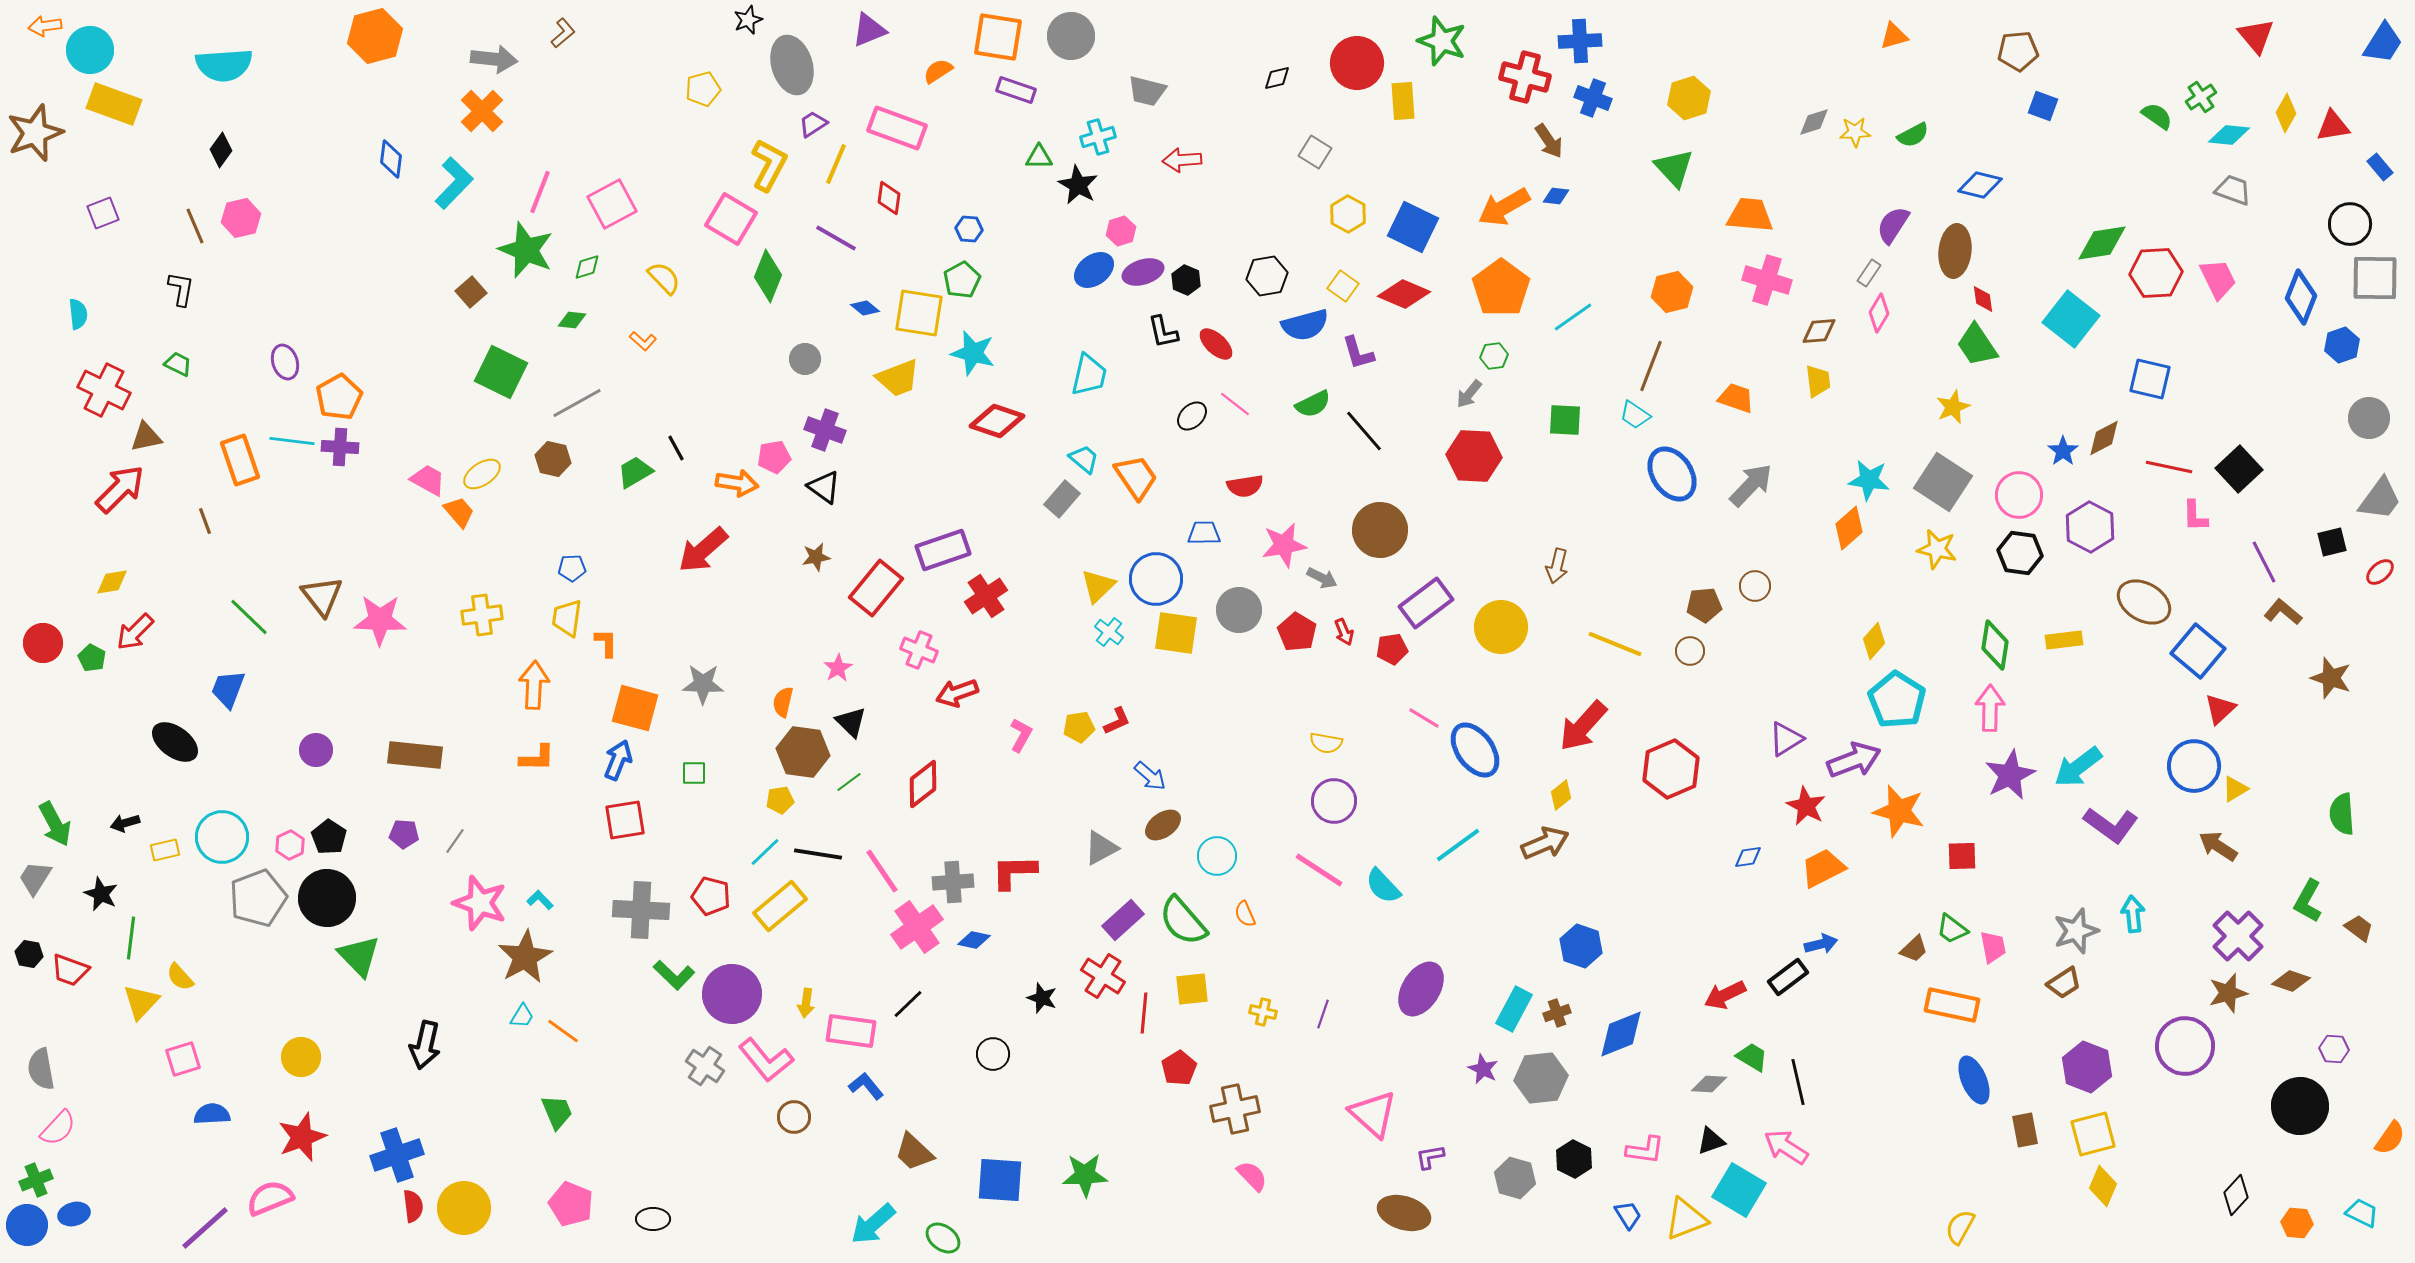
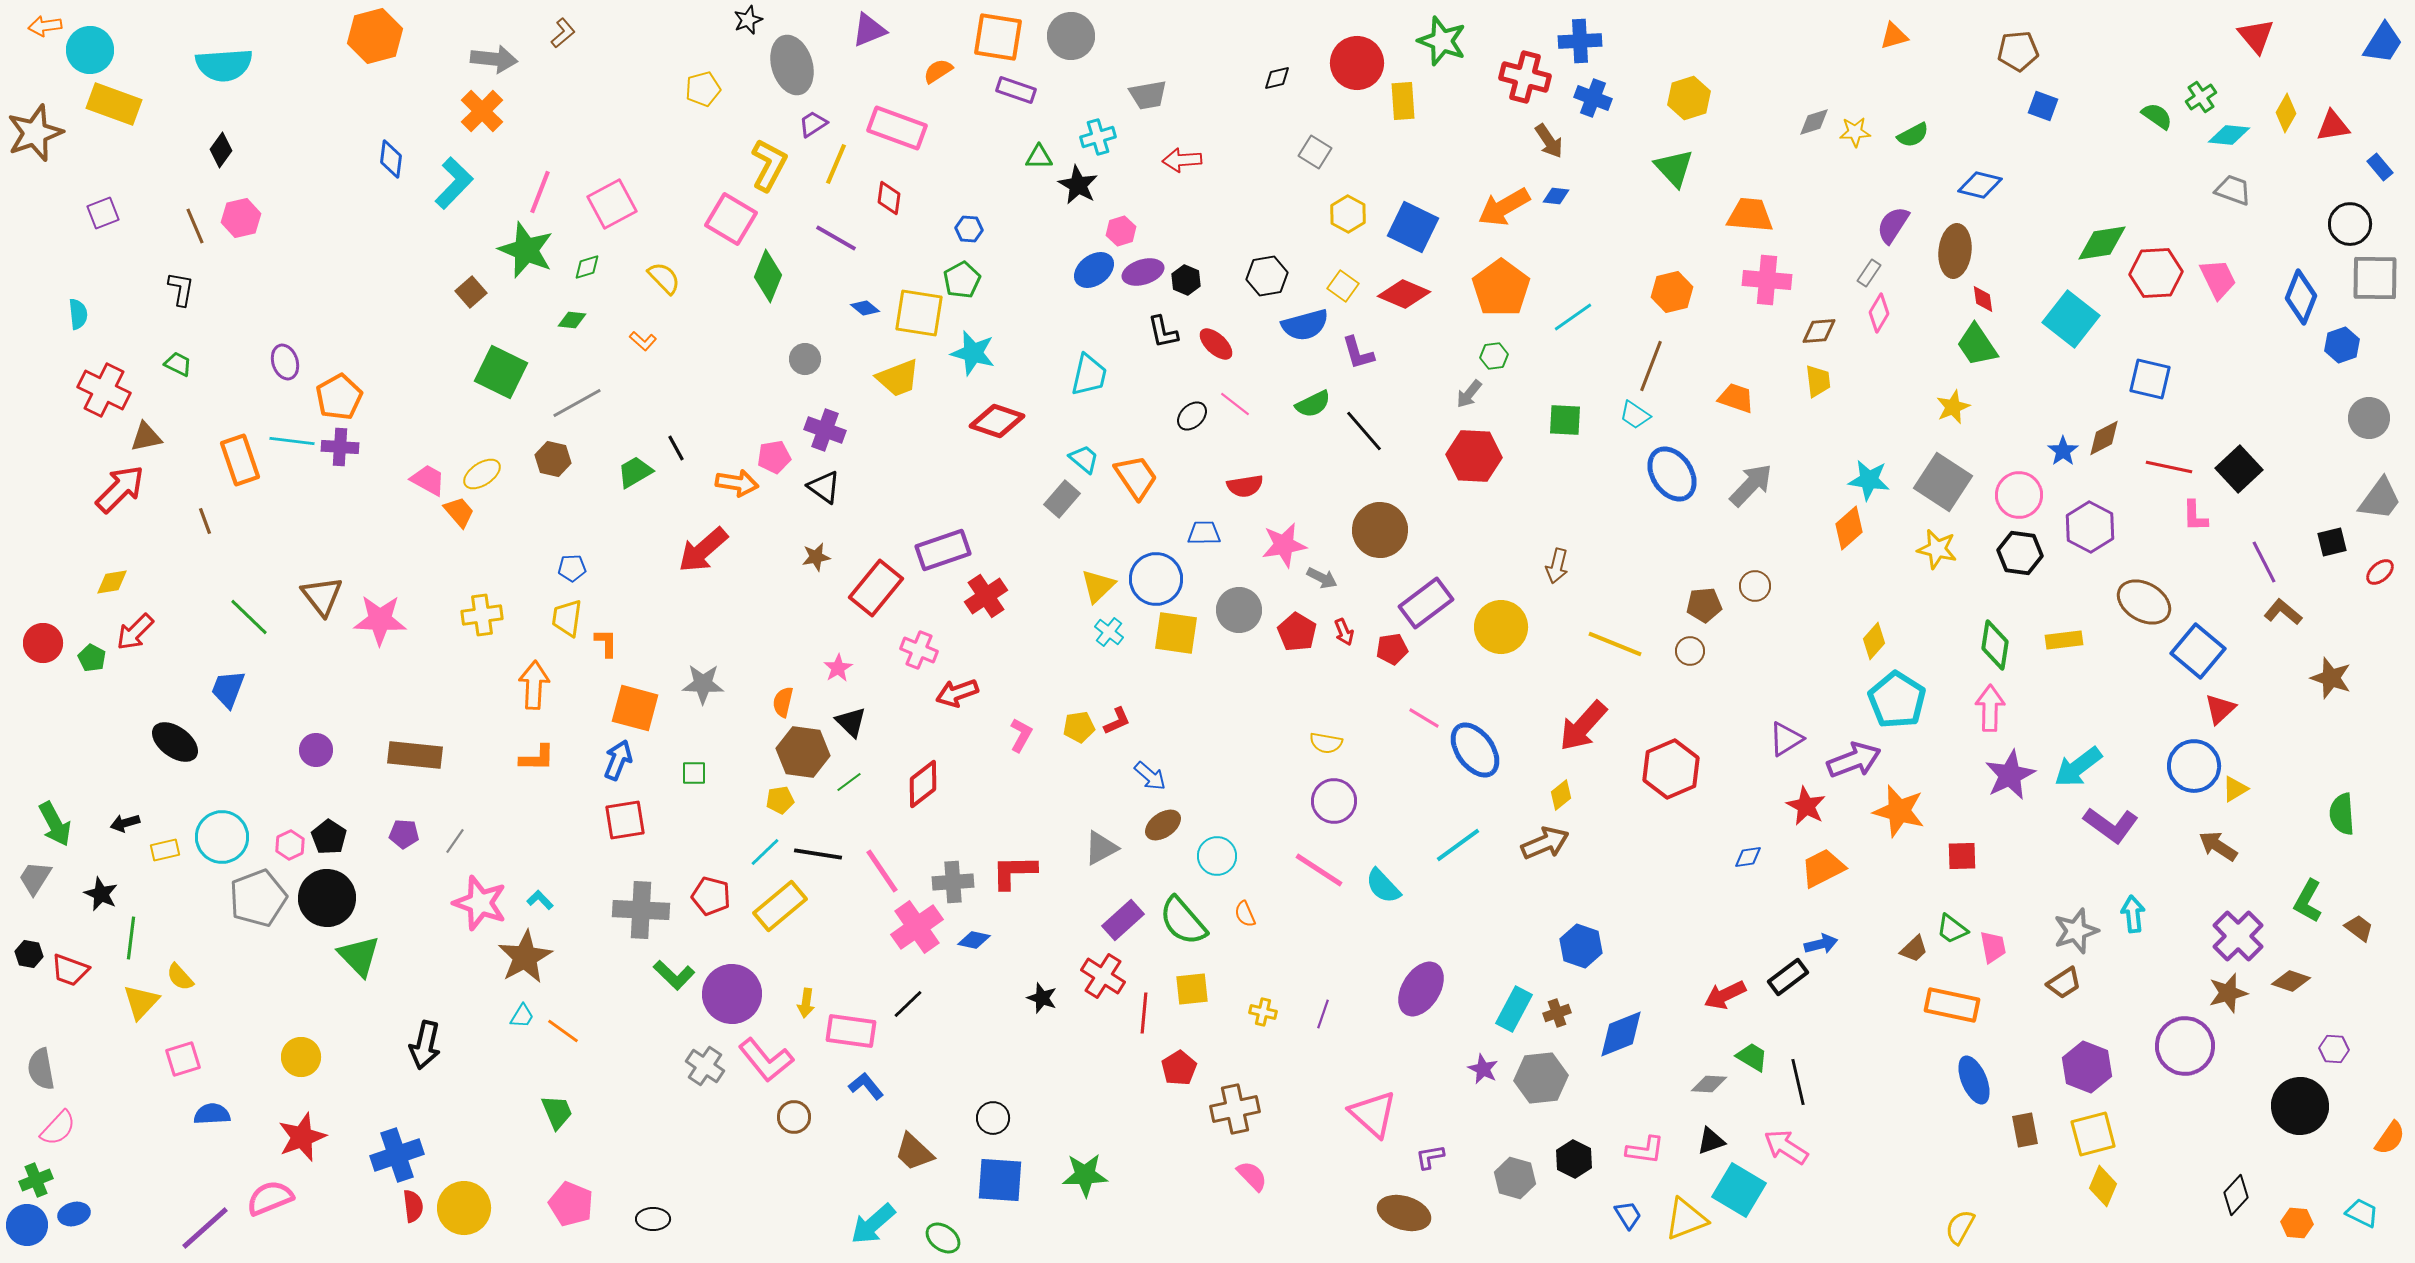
gray trapezoid at (1147, 91): moved 1 px right, 4 px down; rotated 24 degrees counterclockwise
pink cross at (1767, 280): rotated 12 degrees counterclockwise
black circle at (993, 1054): moved 64 px down
